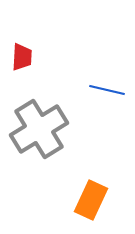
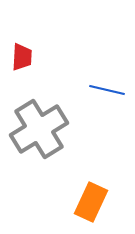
orange rectangle: moved 2 px down
